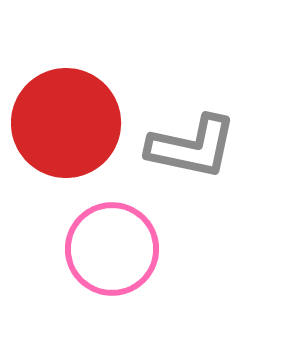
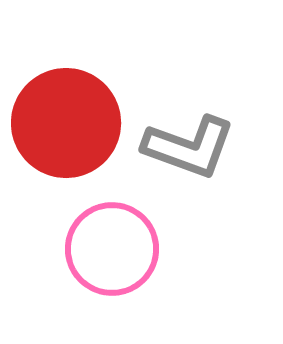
gray L-shape: moved 3 px left; rotated 8 degrees clockwise
